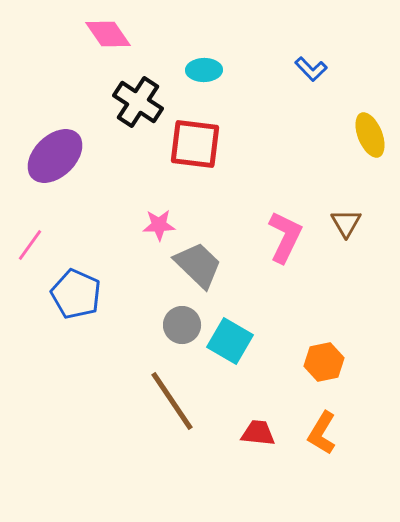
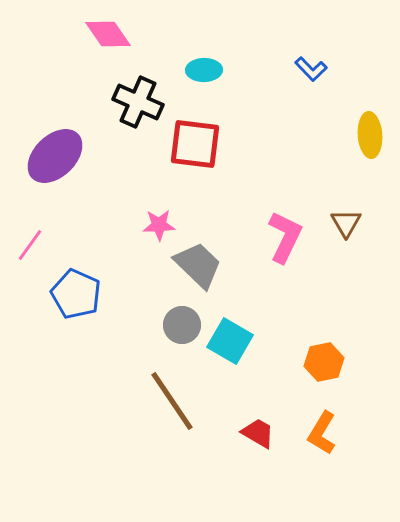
black cross: rotated 9 degrees counterclockwise
yellow ellipse: rotated 18 degrees clockwise
red trapezoid: rotated 24 degrees clockwise
